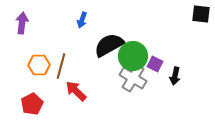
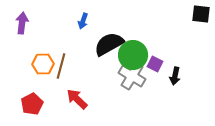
blue arrow: moved 1 px right, 1 px down
black semicircle: moved 1 px up
green circle: moved 1 px up
orange hexagon: moved 4 px right, 1 px up
gray cross: moved 1 px left, 2 px up
red arrow: moved 1 px right, 8 px down
